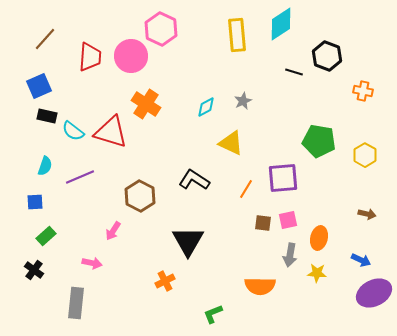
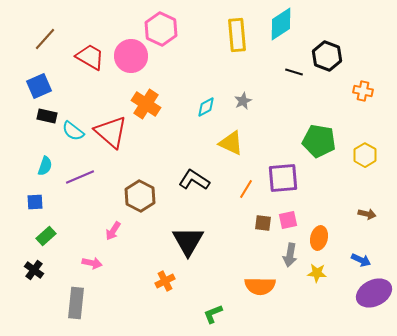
red trapezoid at (90, 57): rotated 64 degrees counterclockwise
red triangle at (111, 132): rotated 24 degrees clockwise
